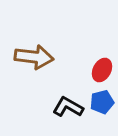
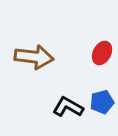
red ellipse: moved 17 px up
